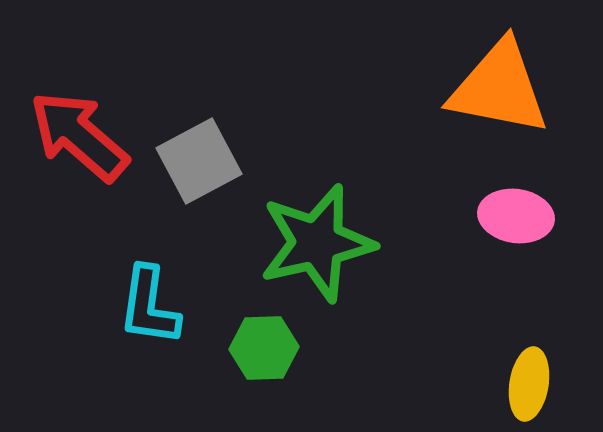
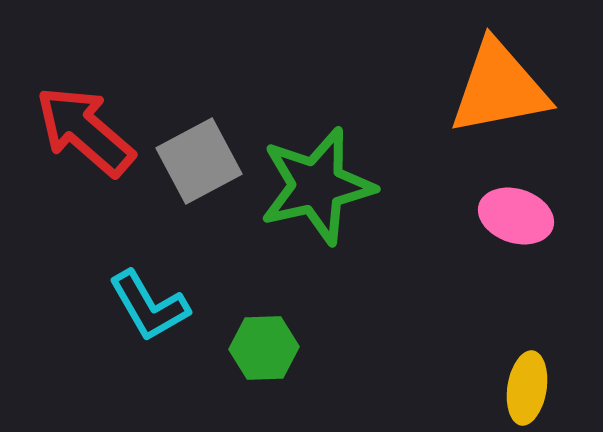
orange triangle: rotated 22 degrees counterclockwise
red arrow: moved 6 px right, 5 px up
pink ellipse: rotated 10 degrees clockwise
green star: moved 57 px up
cyan L-shape: rotated 38 degrees counterclockwise
yellow ellipse: moved 2 px left, 4 px down
